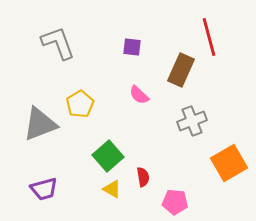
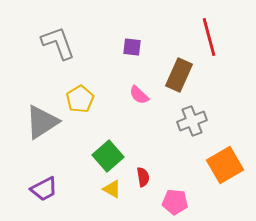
brown rectangle: moved 2 px left, 5 px down
yellow pentagon: moved 5 px up
gray triangle: moved 2 px right, 2 px up; rotated 12 degrees counterclockwise
orange square: moved 4 px left, 2 px down
purple trapezoid: rotated 12 degrees counterclockwise
